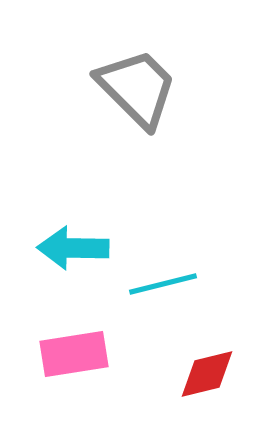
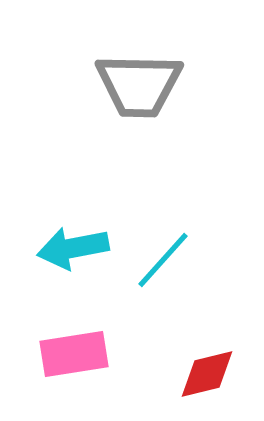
gray trapezoid: moved 2 px right, 3 px up; rotated 136 degrees clockwise
cyan arrow: rotated 12 degrees counterclockwise
cyan line: moved 24 px up; rotated 34 degrees counterclockwise
